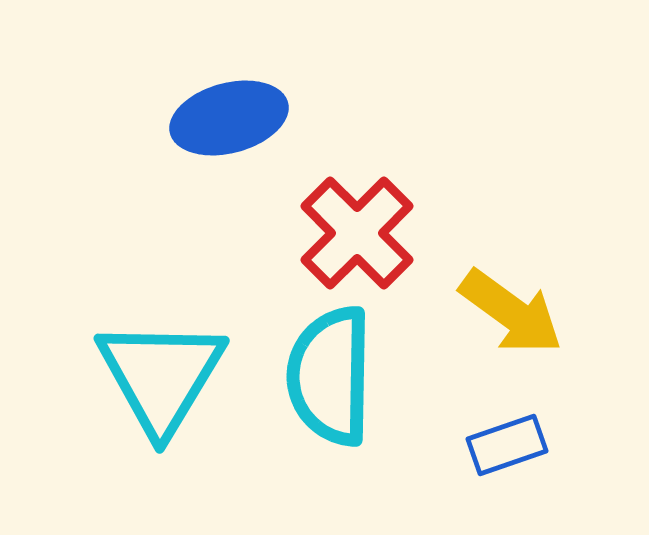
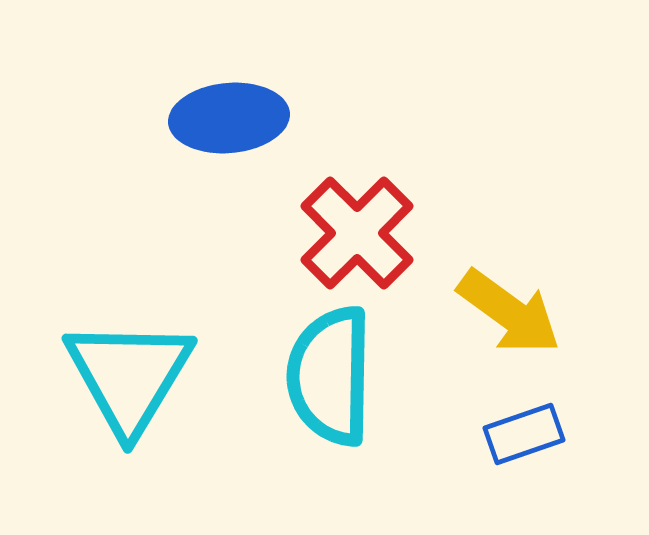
blue ellipse: rotated 10 degrees clockwise
yellow arrow: moved 2 px left
cyan triangle: moved 32 px left
blue rectangle: moved 17 px right, 11 px up
